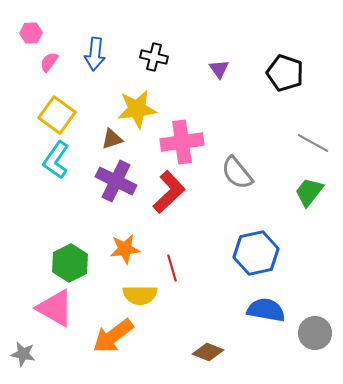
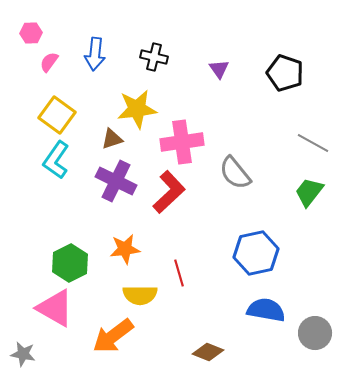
gray semicircle: moved 2 px left
red line: moved 7 px right, 5 px down
